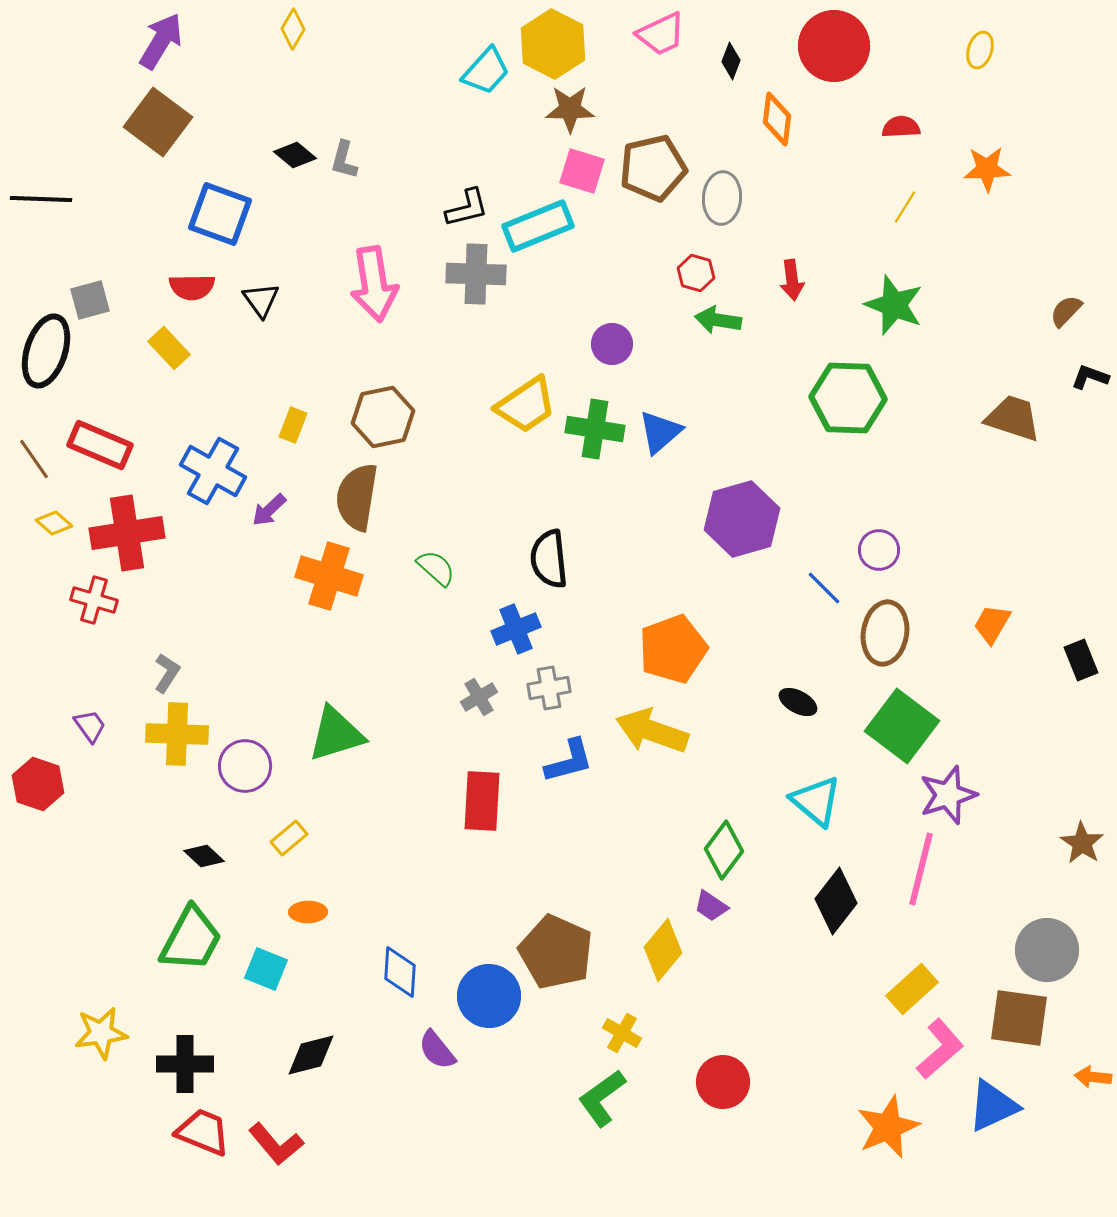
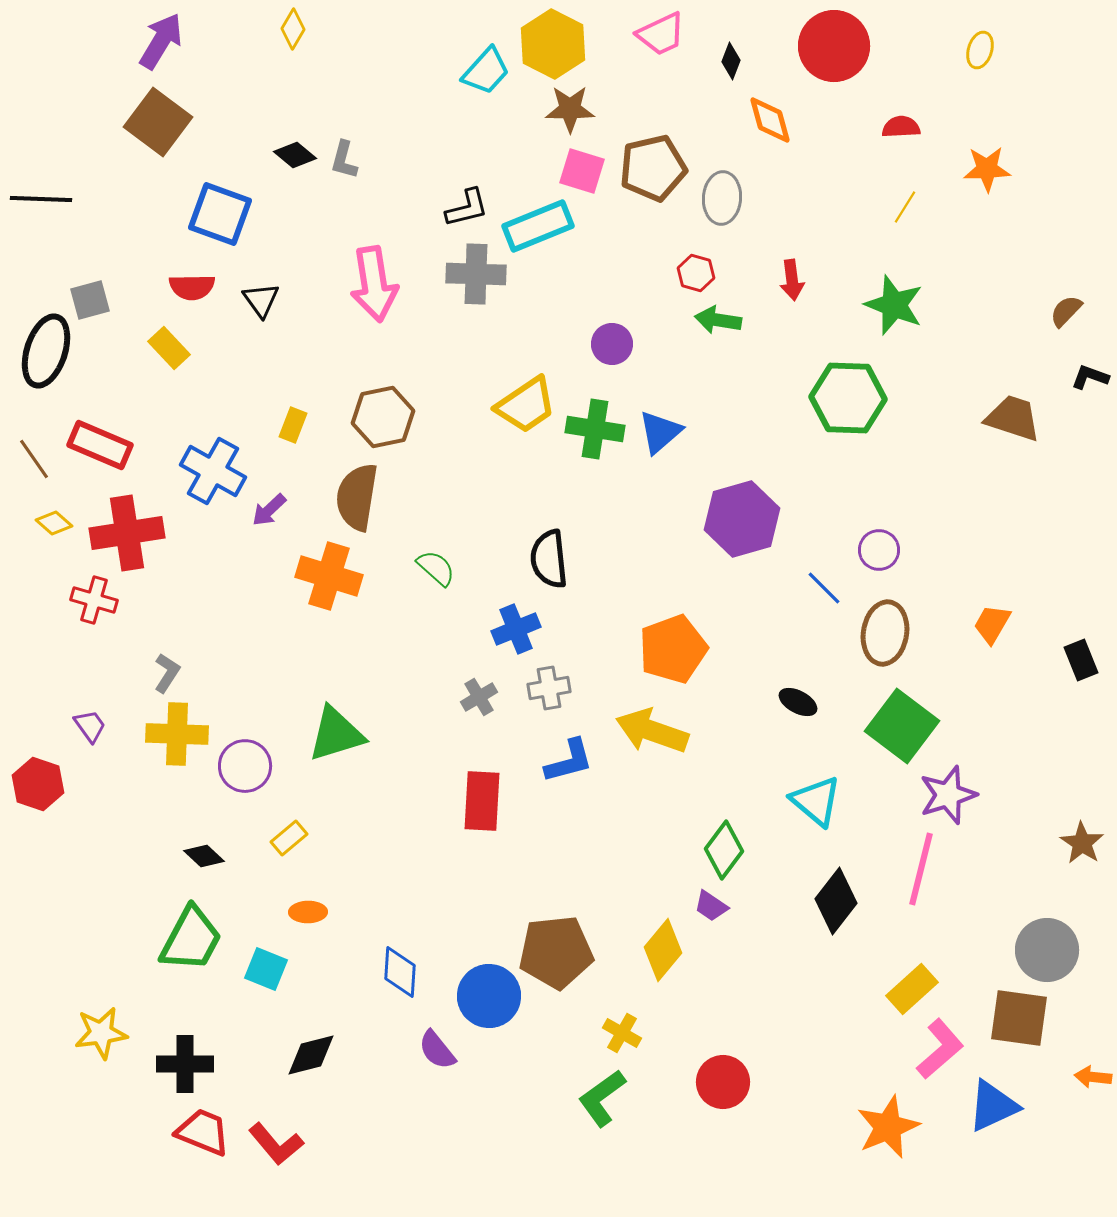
orange diamond at (777, 119): moved 7 px left, 1 px down; rotated 22 degrees counterclockwise
brown pentagon at (556, 952): rotated 30 degrees counterclockwise
